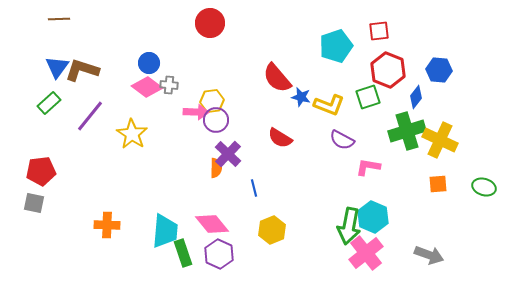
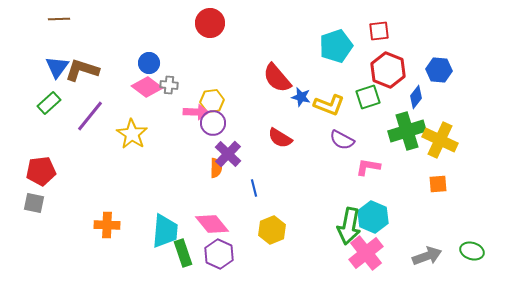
purple circle at (216, 120): moved 3 px left, 3 px down
green ellipse at (484, 187): moved 12 px left, 64 px down
gray arrow at (429, 255): moved 2 px left, 1 px down; rotated 40 degrees counterclockwise
